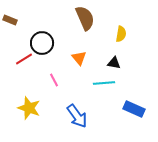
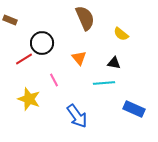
yellow semicircle: rotated 119 degrees clockwise
yellow star: moved 9 px up
